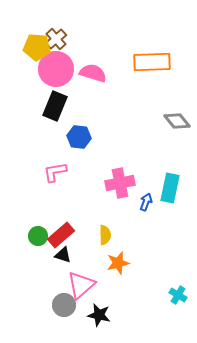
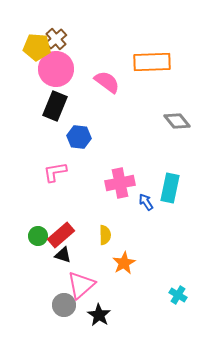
pink semicircle: moved 14 px right, 9 px down; rotated 20 degrees clockwise
blue arrow: rotated 54 degrees counterclockwise
orange star: moved 6 px right; rotated 15 degrees counterclockwise
black star: rotated 20 degrees clockwise
